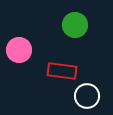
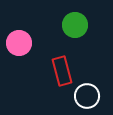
pink circle: moved 7 px up
red rectangle: rotated 68 degrees clockwise
